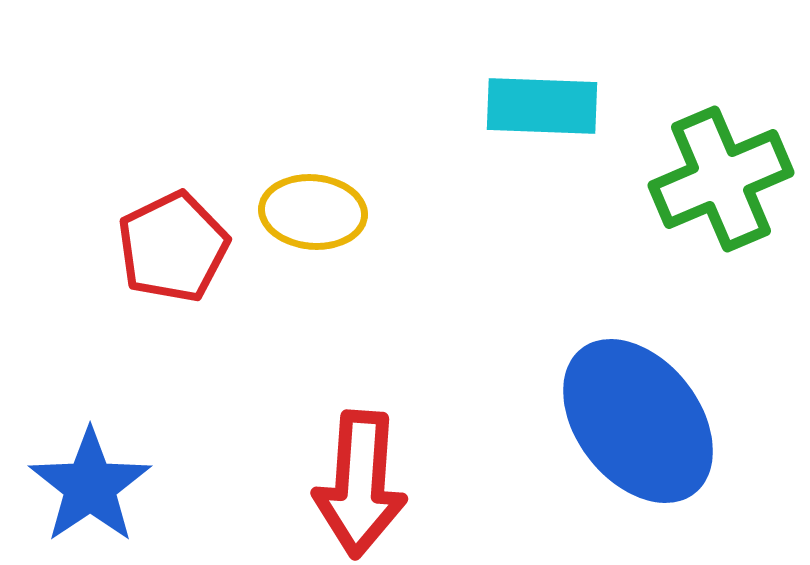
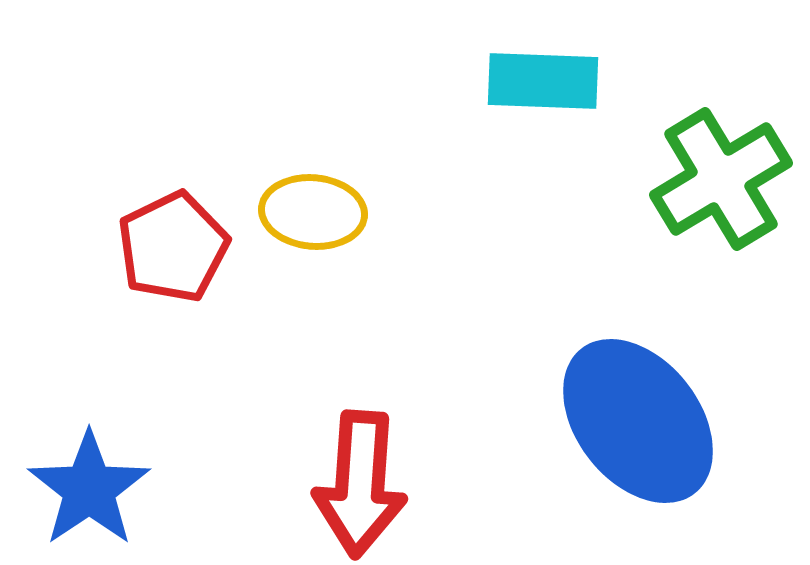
cyan rectangle: moved 1 px right, 25 px up
green cross: rotated 8 degrees counterclockwise
blue star: moved 1 px left, 3 px down
